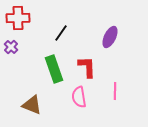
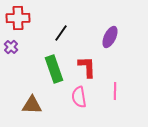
brown triangle: rotated 20 degrees counterclockwise
